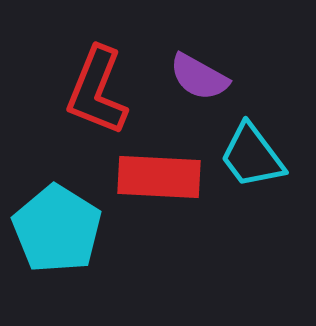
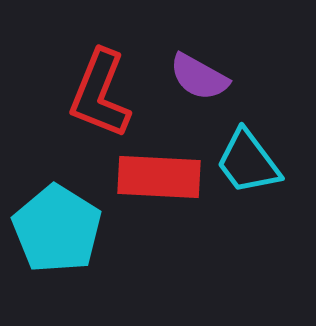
red L-shape: moved 3 px right, 3 px down
cyan trapezoid: moved 4 px left, 6 px down
